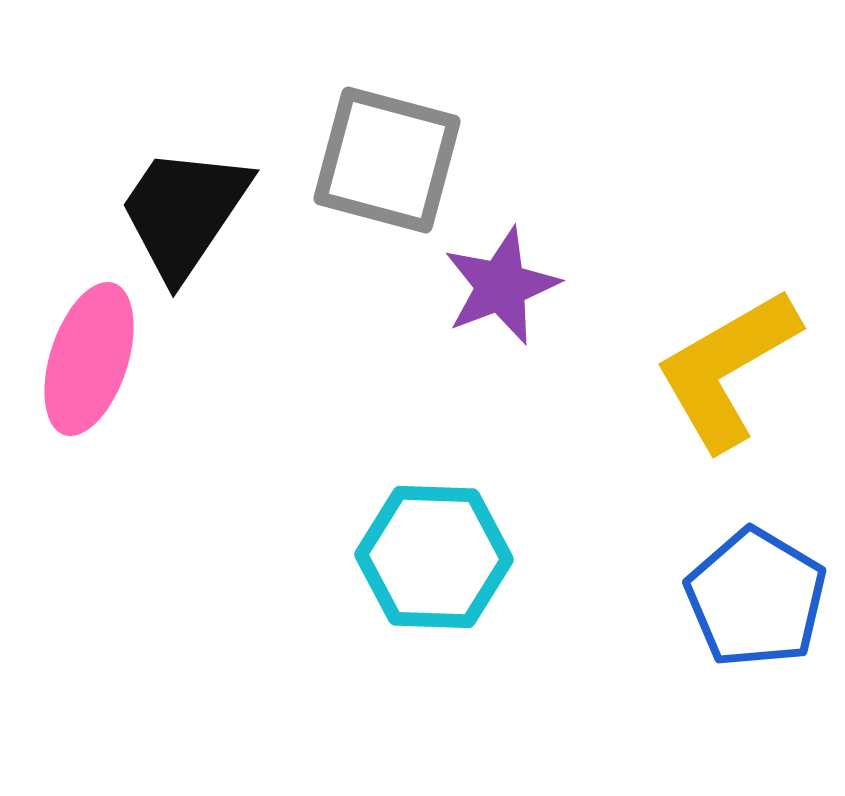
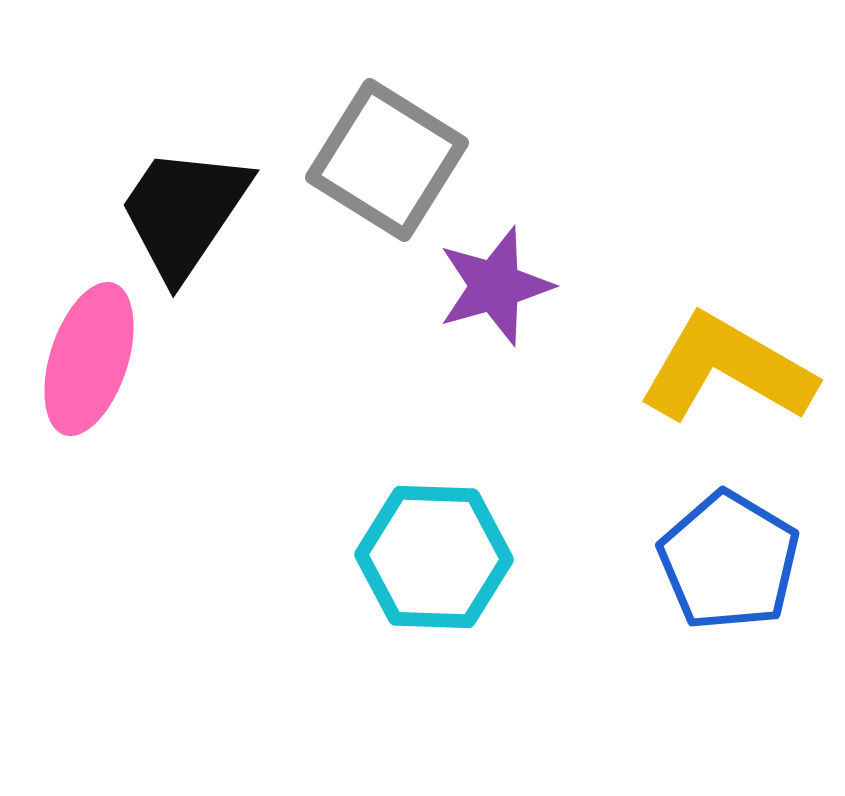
gray square: rotated 17 degrees clockwise
purple star: moved 6 px left; rotated 5 degrees clockwise
yellow L-shape: rotated 60 degrees clockwise
blue pentagon: moved 27 px left, 37 px up
